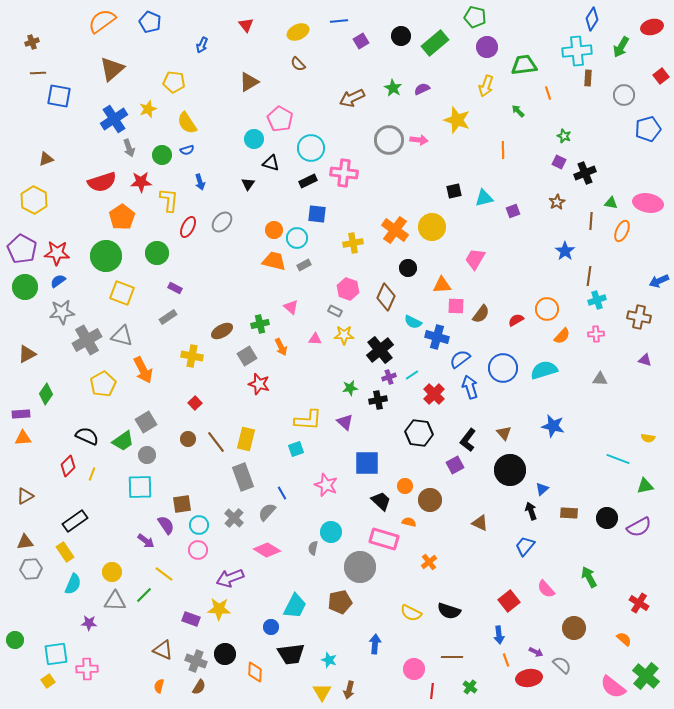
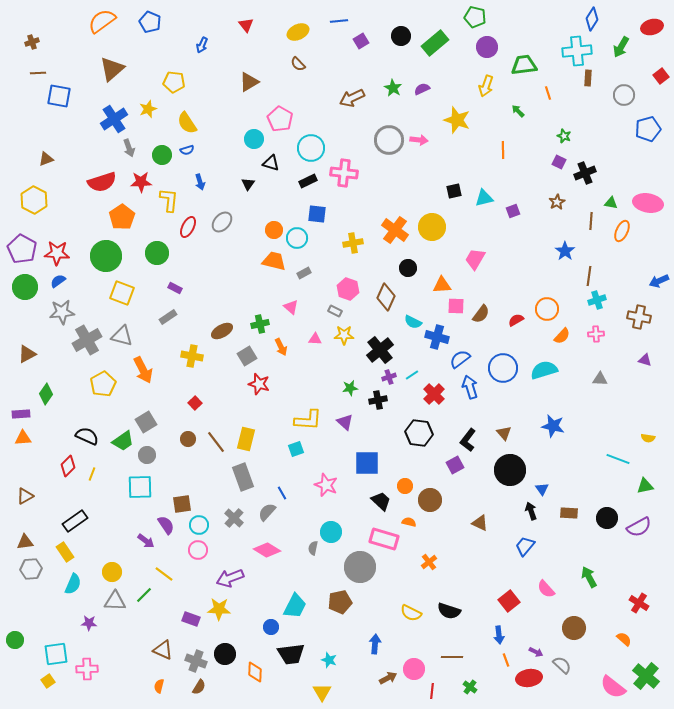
gray rectangle at (304, 265): moved 8 px down
blue triangle at (542, 489): rotated 24 degrees counterclockwise
brown arrow at (349, 690): moved 39 px right, 12 px up; rotated 132 degrees counterclockwise
